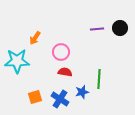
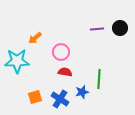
orange arrow: rotated 16 degrees clockwise
